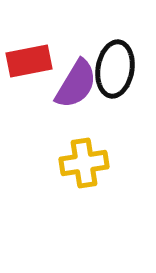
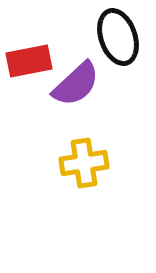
black ellipse: moved 3 px right, 32 px up; rotated 28 degrees counterclockwise
purple semicircle: rotated 16 degrees clockwise
